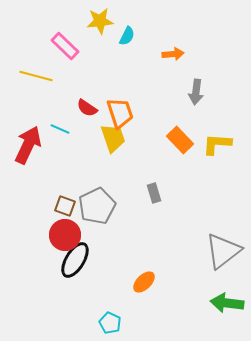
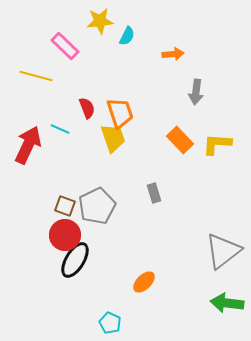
red semicircle: rotated 145 degrees counterclockwise
